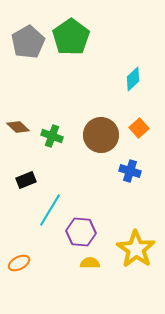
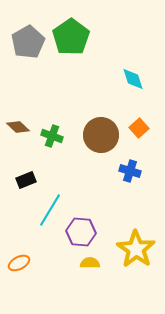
cyan diamond: rotated 65 degrees counterclockwise
